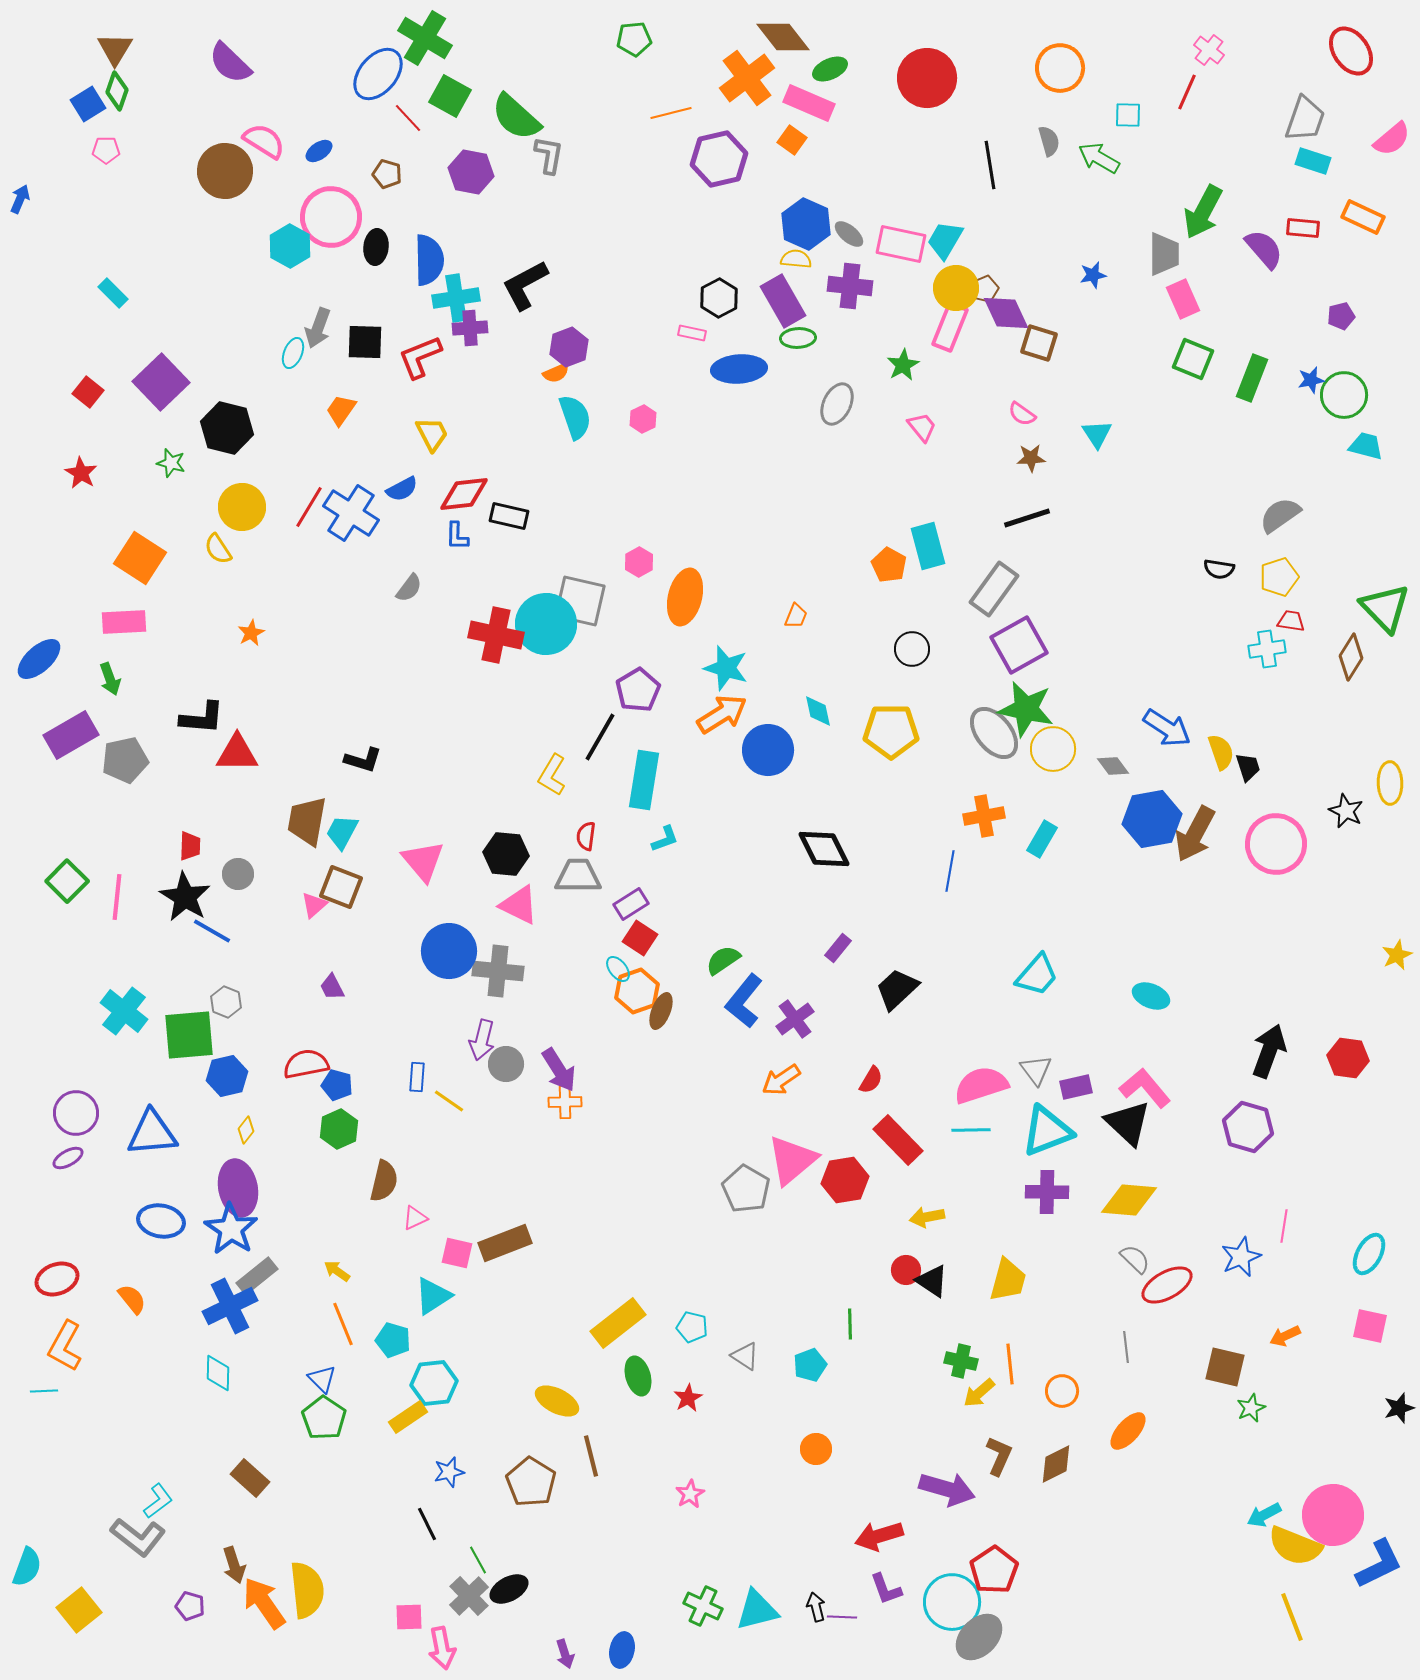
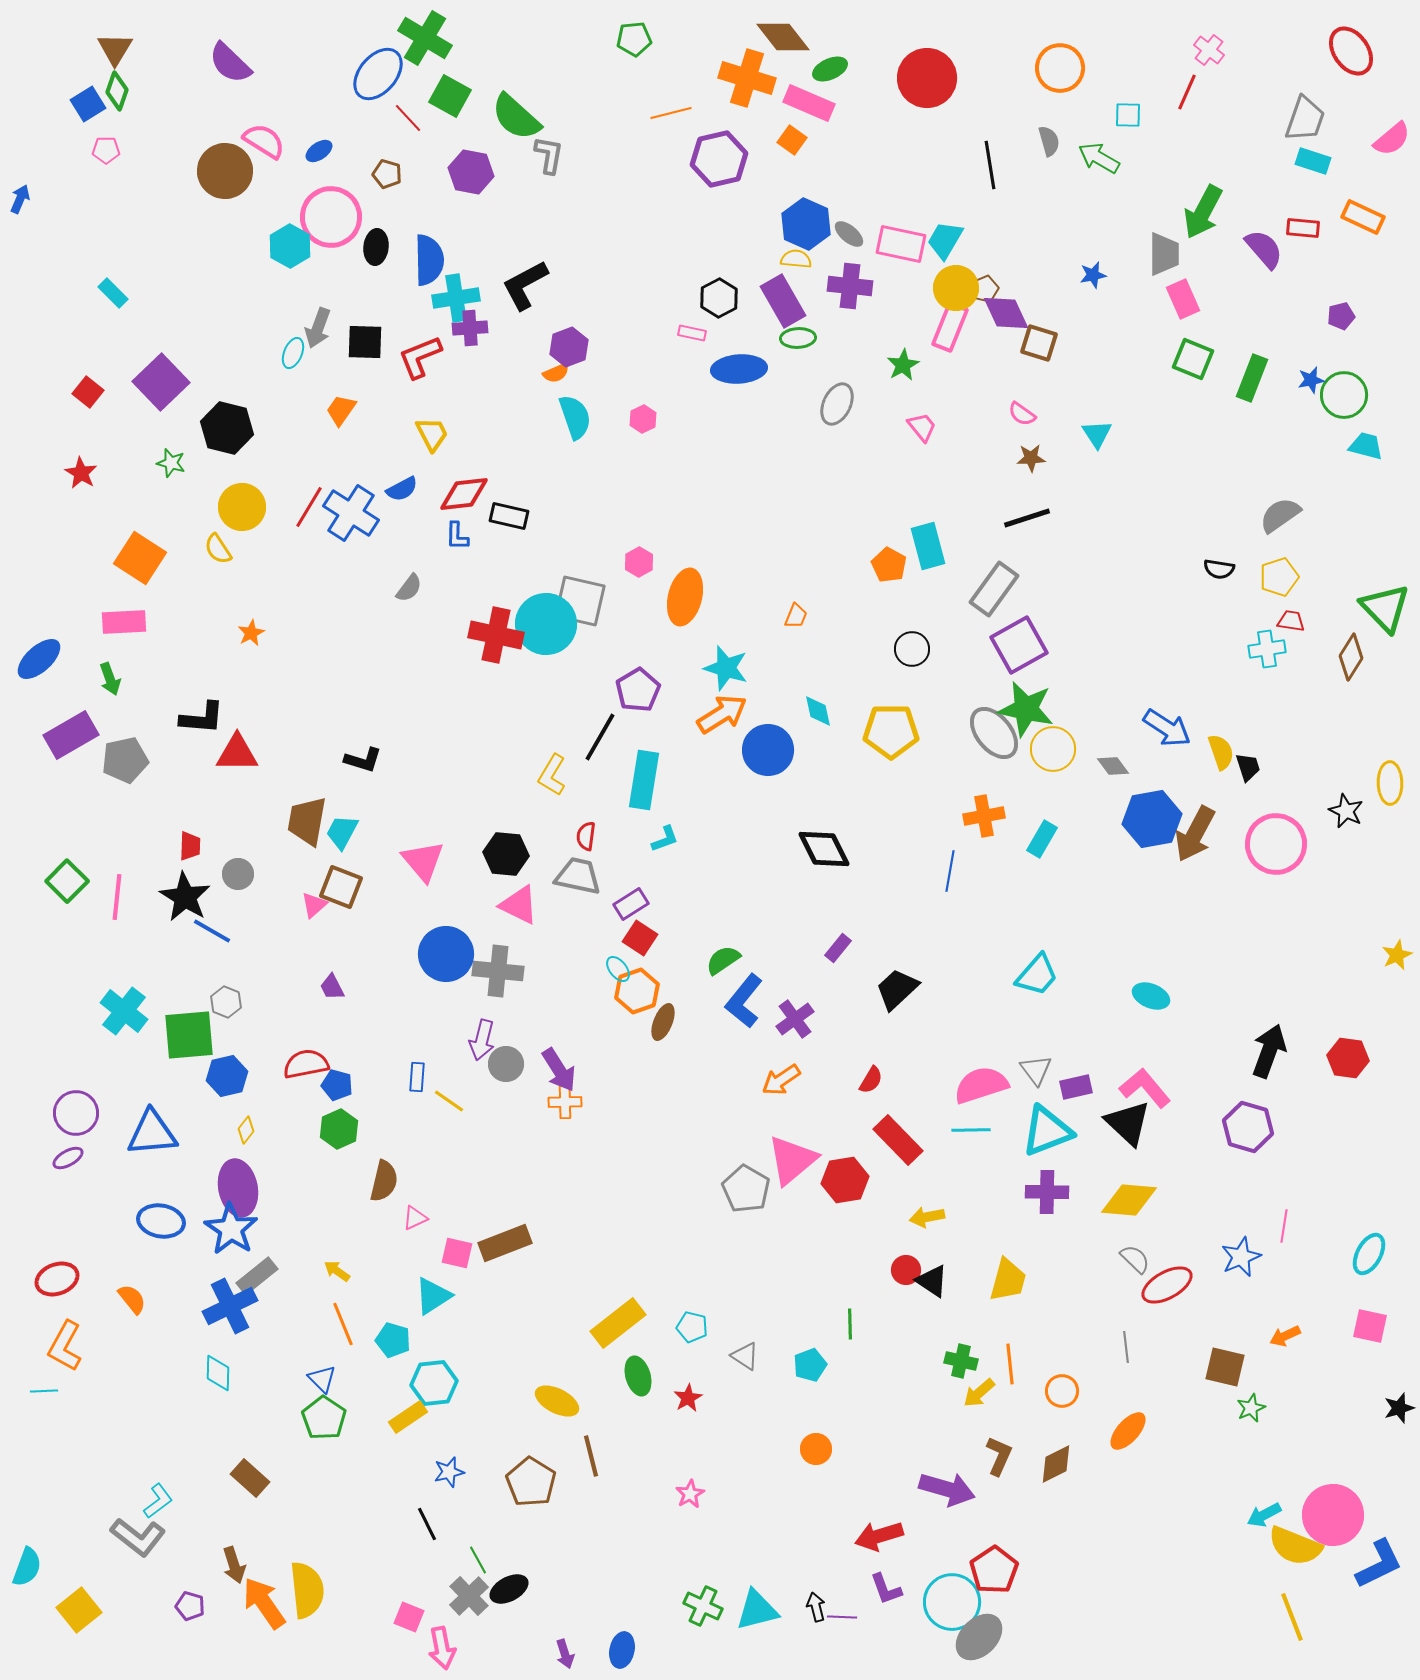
orange cross at (747, 78): rotated 36 degrees counterclockwise
gray trapezoid at (578, 876): rotated 12 degrees clockwise
blue circle at (449, 951): moved 3 px left, 3 px down
brown ellipse at (661, 1011): moved 2 px right, 11 px down
pink square at (409, 1617): rotated 24 degrees clockwise
